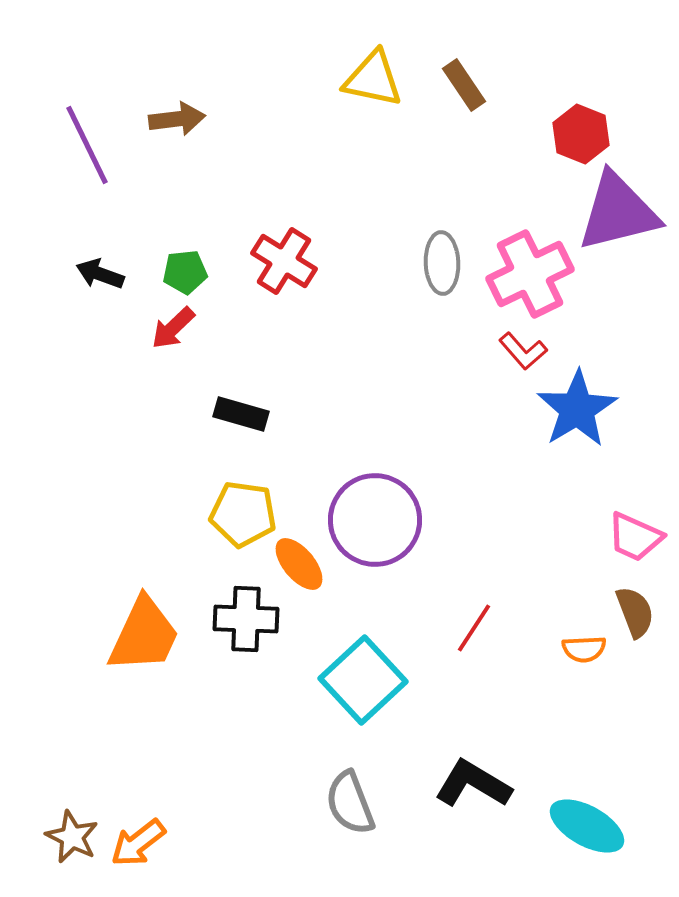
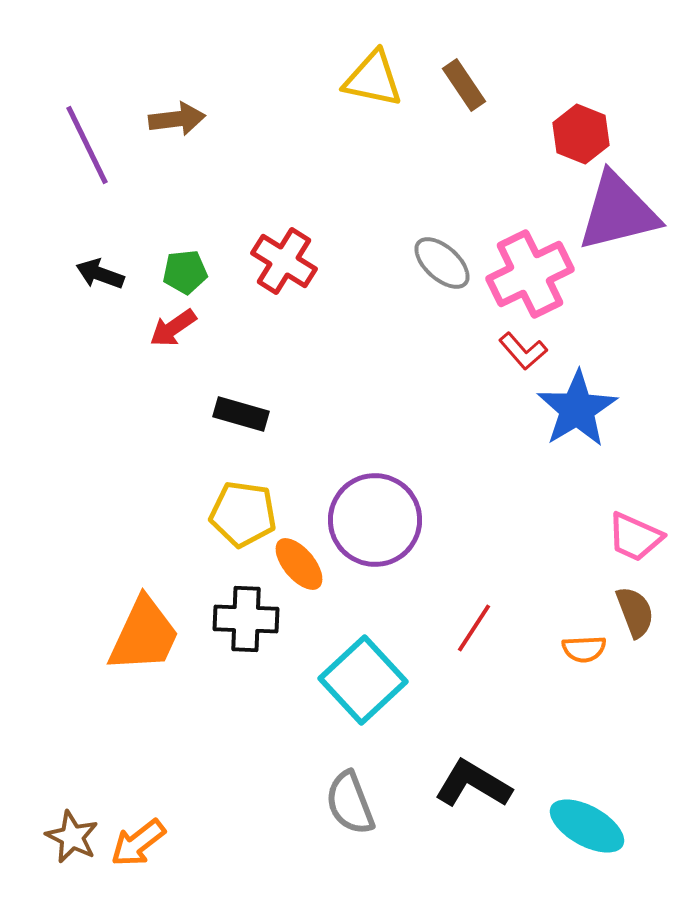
gray ellipse: rotated 46 degrees counterclockwise
red arrow: rotated 9 degrees clockwise
